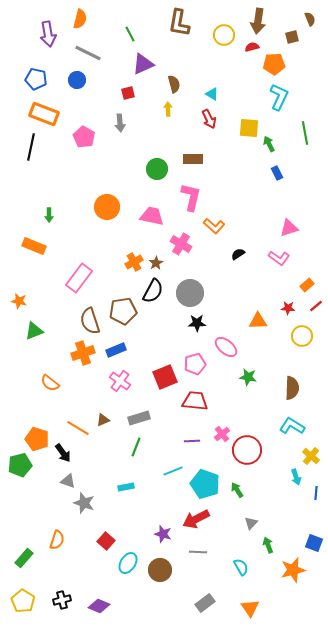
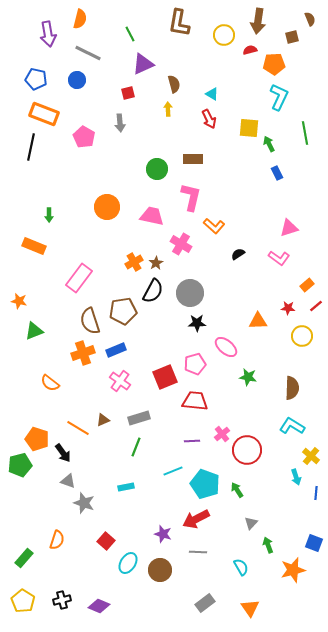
red semicircle at (252, 47): moved 2 px left, 3 px down
